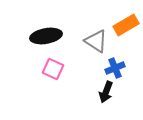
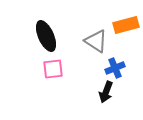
orange rectangle: rotated 15 degrees clockwise
black ellipse: rotated 76 degrees clockwise
pink square: rotated 30 degrees counterclockwise
